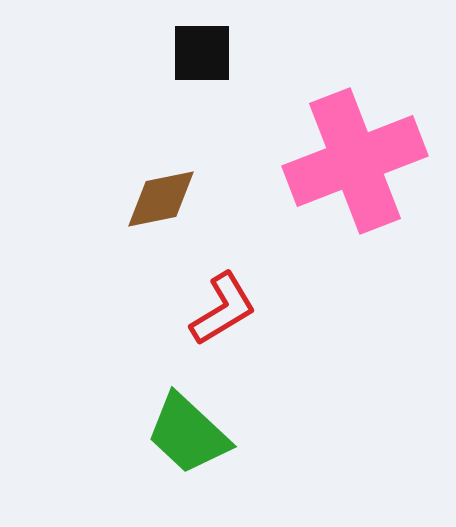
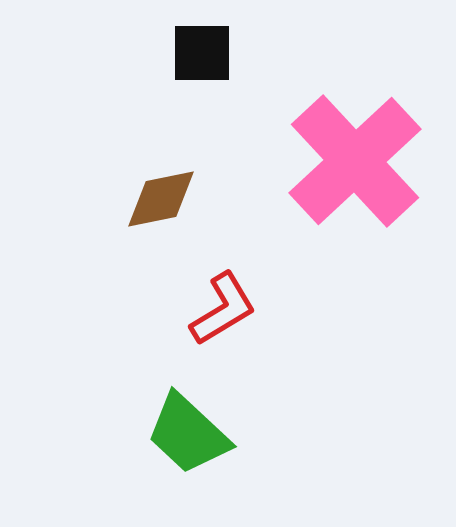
pink cross: rotated 22 degrees counterclockwise
